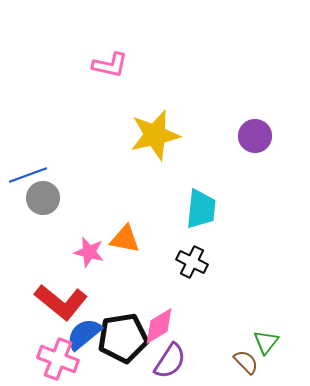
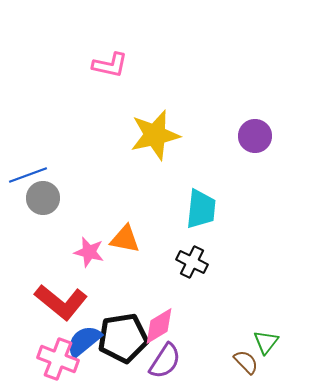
blue semicircle: moved 7 px down
purple semicircle: moved 5 px left
